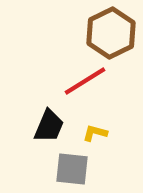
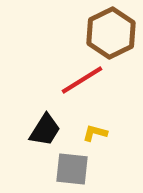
red line: moved 3 px left, 1 px up
black trapezoid: moved 4 px left, 4 px down; rotated 9 degrees clockwise
